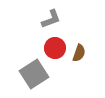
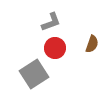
gray L-shape: moved 3 px down
brown semicircle: moved 13 px right, 9 px up
